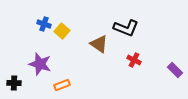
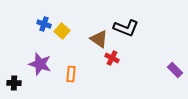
brown triangle: moved 5 px up
red cross: moved 22 px left, 2 px up
orange rectangle: moved 9 px right, 11 px up; rotated 63 degrees counterclockwise
